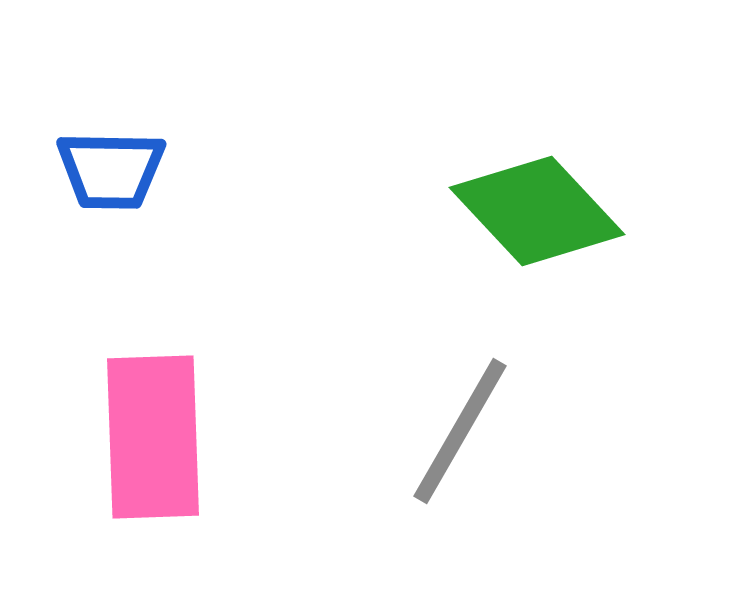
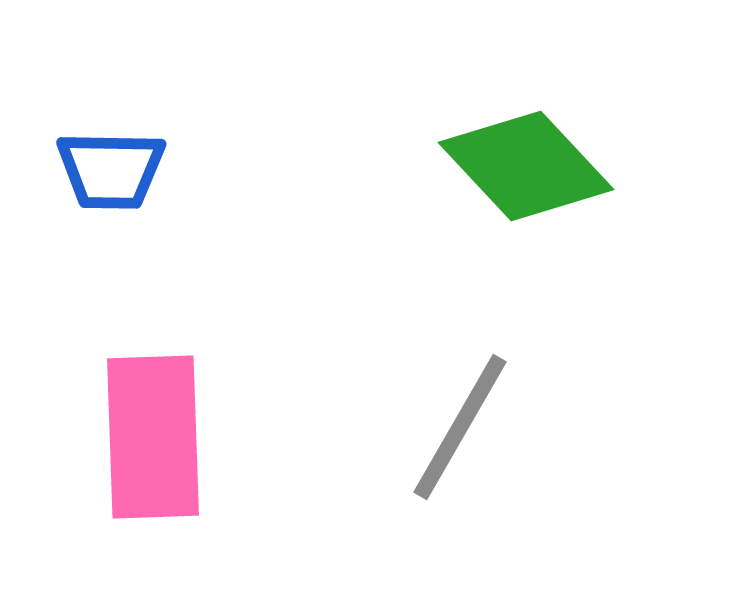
green diamond: moved 11 px left, 45 px up
gray line: moved 4 px up
